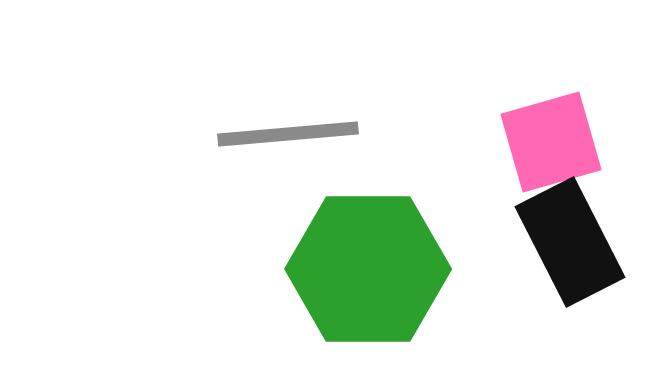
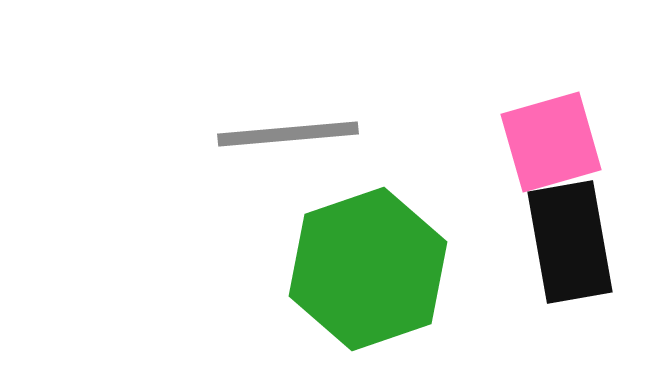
black rectangle: rotated 17 degrees clockwise
green hexagon: rotated 19 degrees counterclockwise
